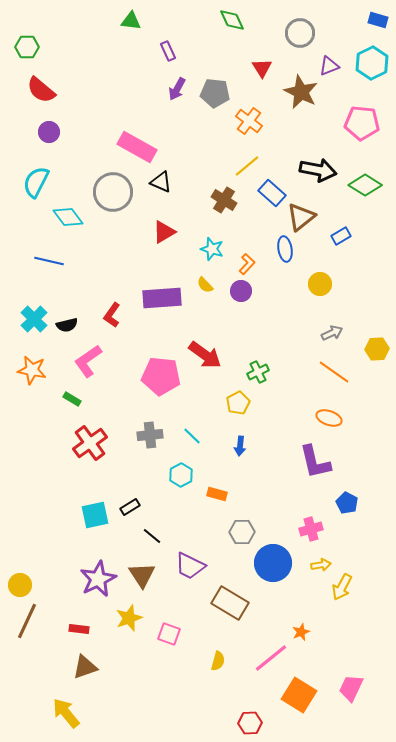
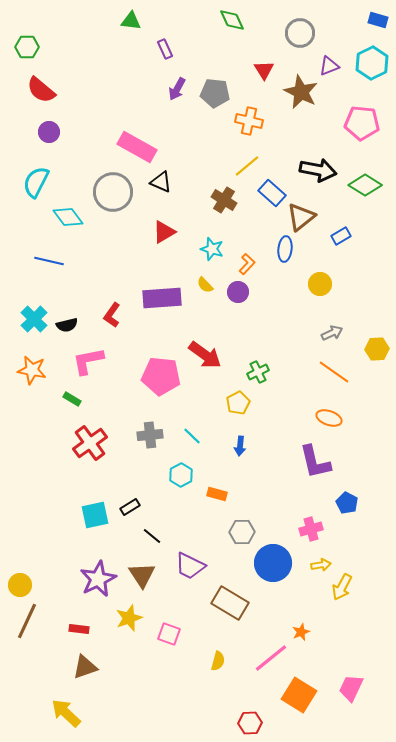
purple rectangle at (168, 51): moved 3 px left, 2 px up
red triangle at (262, 68): moved 2 px right, 2 px down
orange cross at (249, 121): rotated 24 degrees counterclockwise
blue ellipse at (285, 249): rotated 15 degrees clockwise
purple circle at (241, 291): moved 3 px left, 1 px down
pink L-shape at (88, 361): rotated 24 degrees clockwise
yellow arrow at (66, 713): rotated 8 degrees counterclockwise
